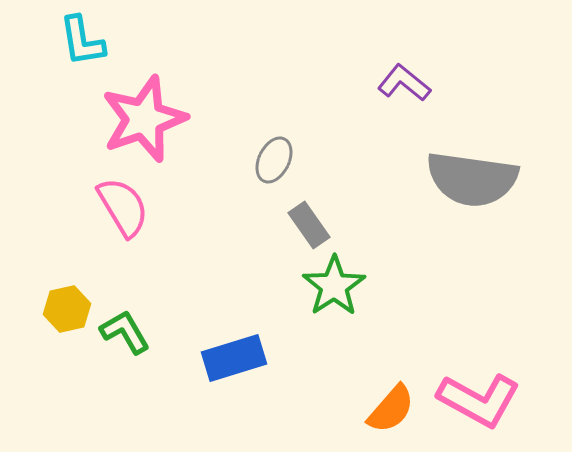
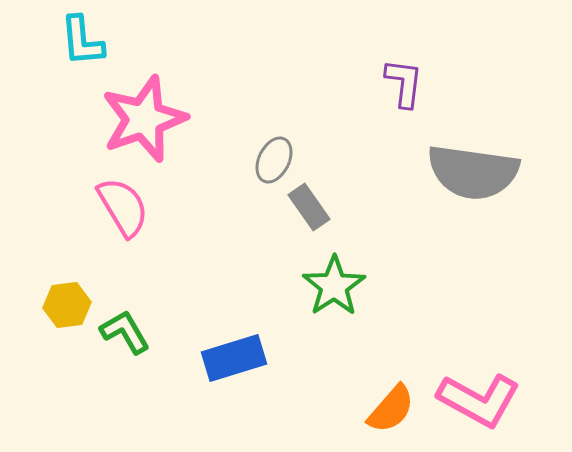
cyan L-shape: rotated 4 degrees clockwise
purple L-shape: rotated 58 degrees clockwise
gray semicircle: moved 1 px right, 7 px up
gray rectangle: moved 18 px up
yellow hexagon: moved 4 px up; rotated 6 degrees clockwise
